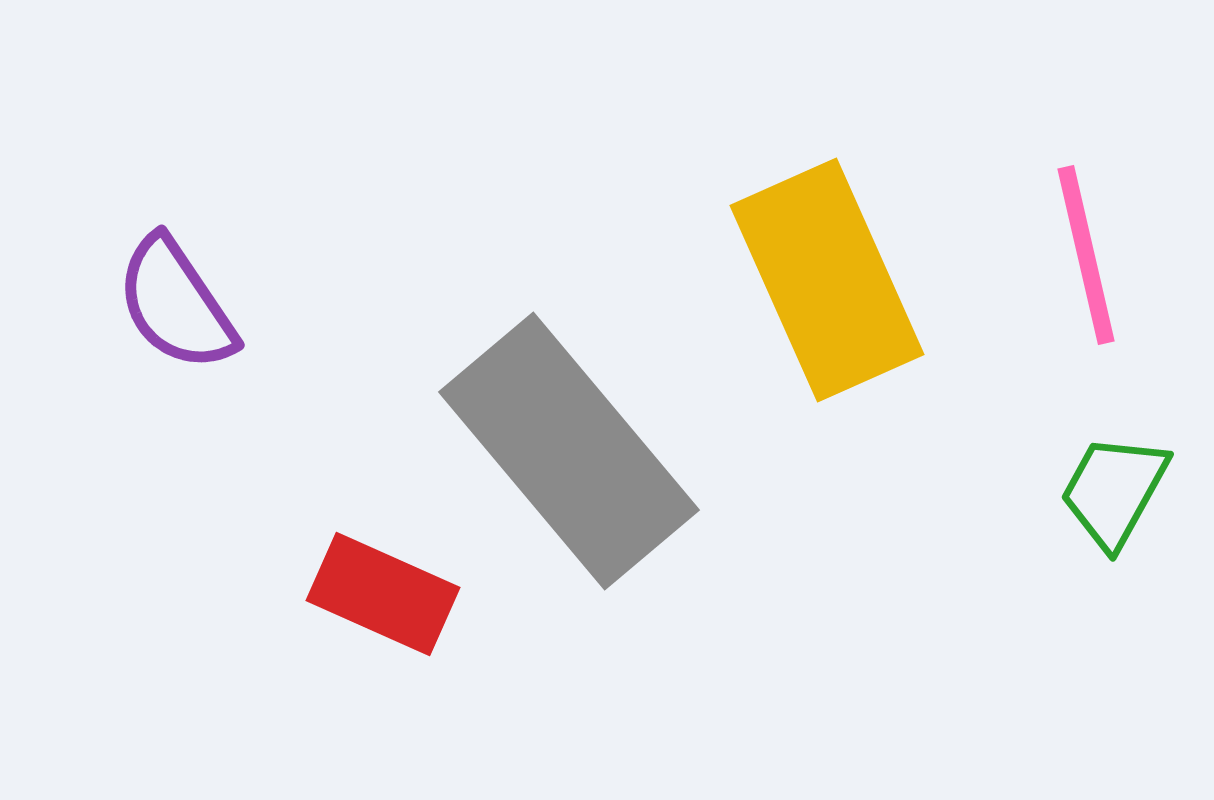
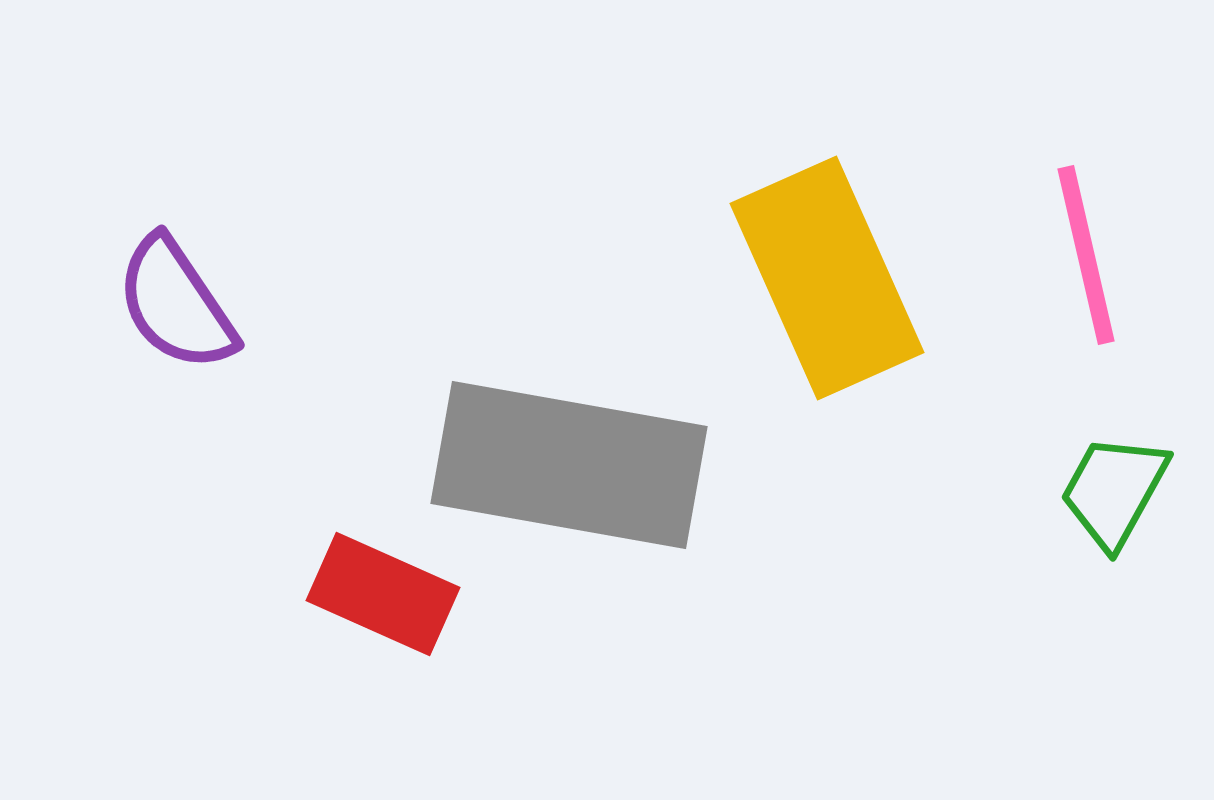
yellow rectangle: moved 2 px up
gray rectangle: moved 14 px down; rotated 40 degrees counterclockwise
